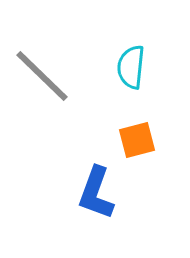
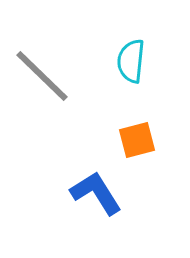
cyan semicircle: moved 6 px up
blue L-shape: rotated 128 degrees clockwise
